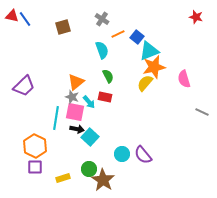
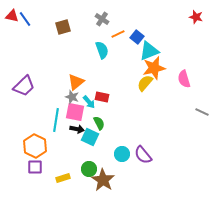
orange star: moved 1 px down
green semicircle: moved 9 px left, 47 px down
red rectangle: moved 3 px left
cyan line: moved 2 px down
cyan square: rotated 18 degrees counterclockwise
